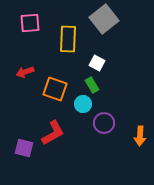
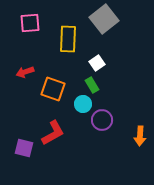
white square: rotated 28 degrees clockwise
orange square: moved 2 px left
purple circle: moved 2 px left, 3 px up
